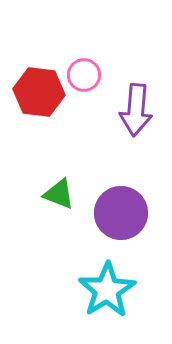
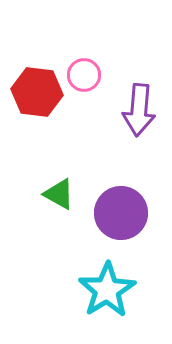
red hexagon: moved 2 px left
purple arrow: moved 3 px right
green triangle: rotated 8 degrees clockwise
